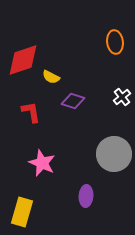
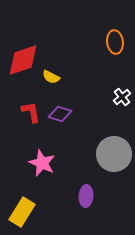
purple diamond: moved 13 px left, 13 px down
yellow rectangle: rotated 16 degrees clockwise
